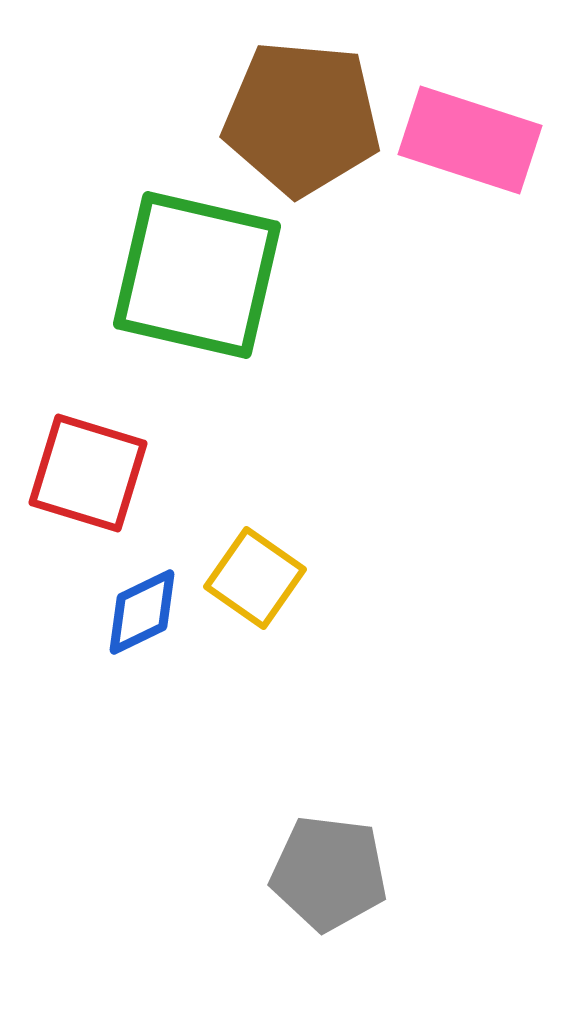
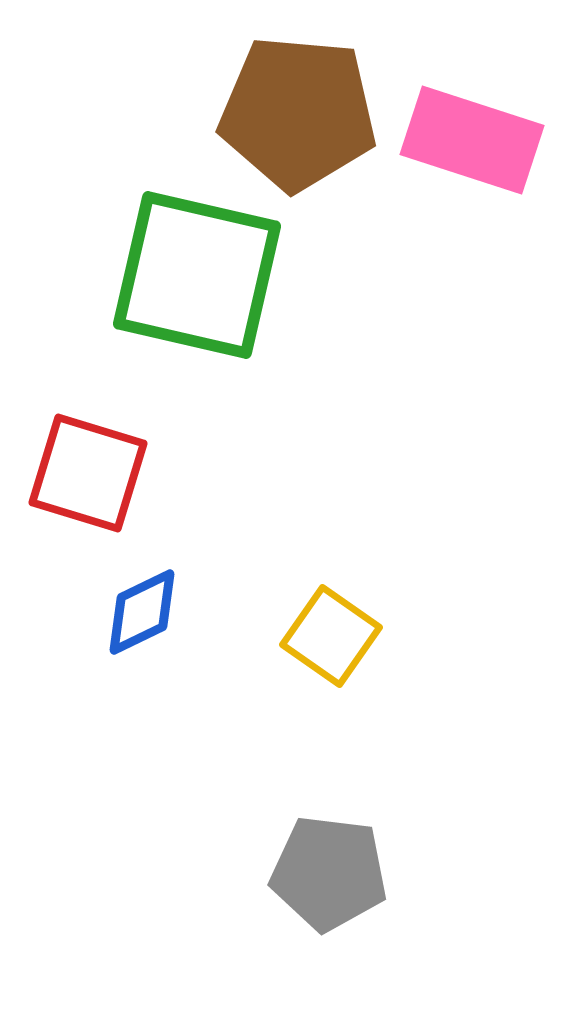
brown pentagon: moved 4 px left, 5 px up
pink rectangle: moved 2 px right
yellow square: moved 76 px right, 58 px down
